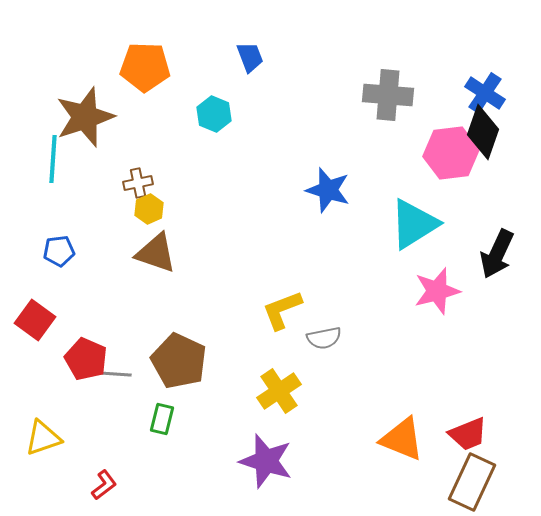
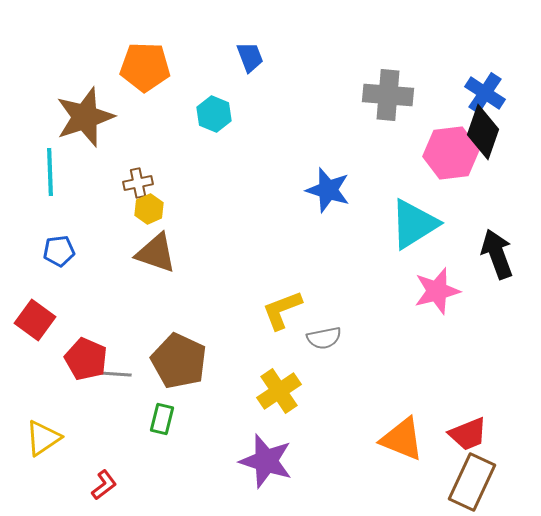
cyan line: moved 3 px left, 13 px down; rotated 6 degrees counterclockwise
black arrow: rotated 135 degrees clockwise
yellow triangle: rotated 15 degrees counterclockwise
